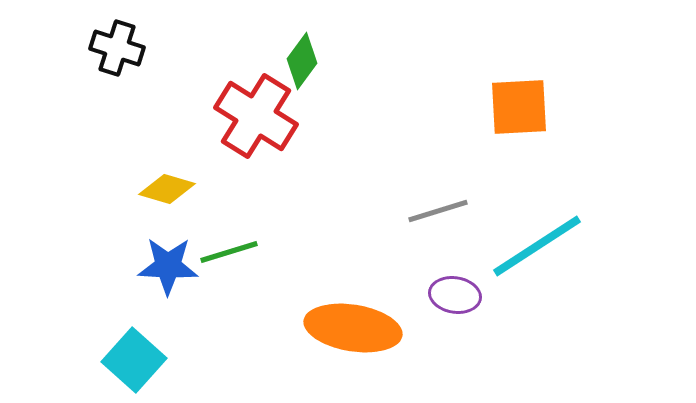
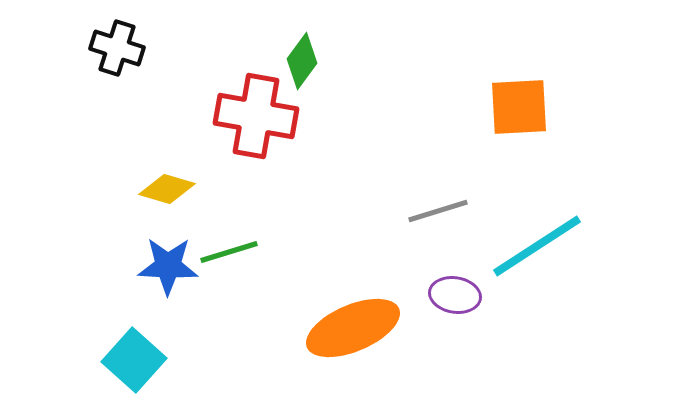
red cross: rotated 22 degrees counterclockwise
orange ellipse: rotated 32 degrees counterclockwise
